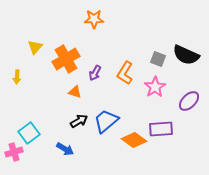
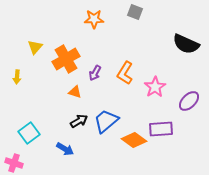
black semicircle: moved 11 px up
gray square: moved 23 px left, 47 px up
pink cross: moved 11 px down; rotated 36 degrees clockwise
